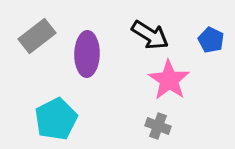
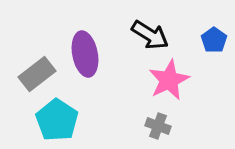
gray rectangle: moved 38 px down
blue pentagon: moved 3 px right; rotated 10 degrees clockwise
purple ellipse: moved 2 px left; rotated 12 degrees counterclockwise
pink star: rotated 12 degrees clockwise
cyan pentagon: moved 1 px right, 1 px down; rotated 12 degrees counterclockwise
